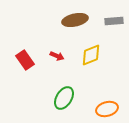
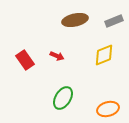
gray rectangle: rotated 18 degrees counterclockwise
yellow diamond: moved 13 px right
green ellipse: moved 1 px left
orange ellipse: moved 1 px right
